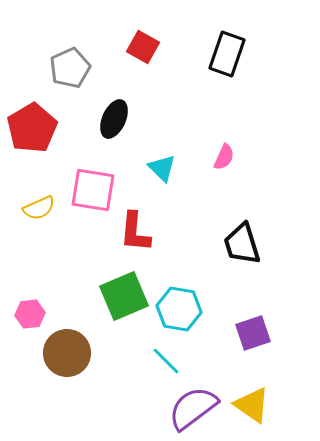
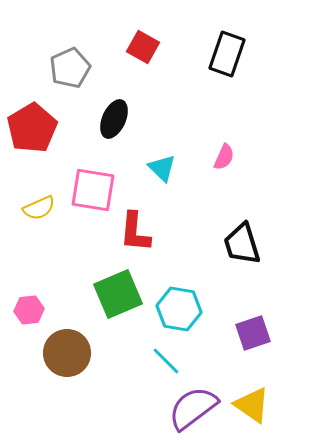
green square: moved 6 px left, 2 px up
pink hexagon: moved 1 px left, 4 px up
